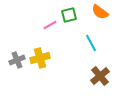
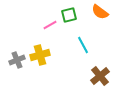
cyan line: moved 8 px left, 2 px down
yellow cross: moved 3 px up
